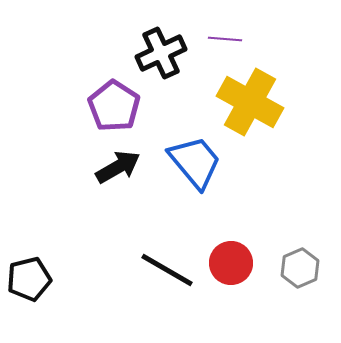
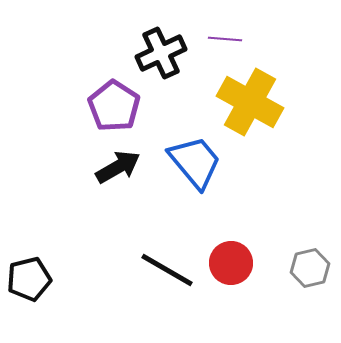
gray hexagon: moved 10 px right; rotated 9 degrees clockwise
